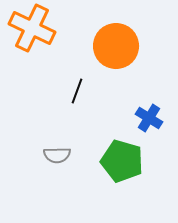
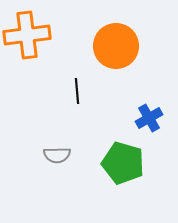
orange cross: moved 5 px left, 7 px down; rotated 33 degrees counterclockwise
black line: rotated 25 degrees counterclockwise
blue cross: rotated 28 degrees clockwise
green pentagon: moved 1 px right, 2 px down
